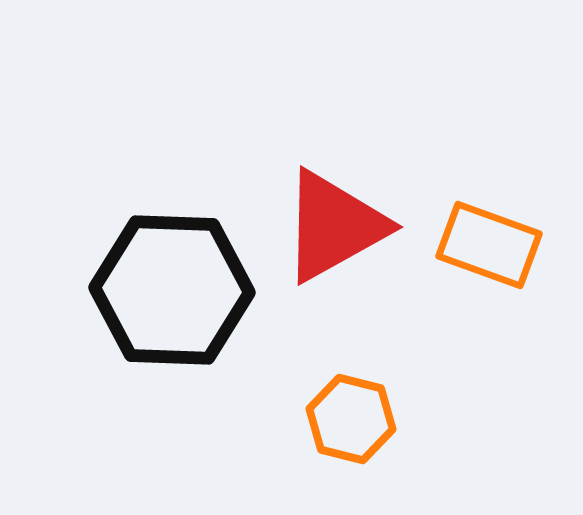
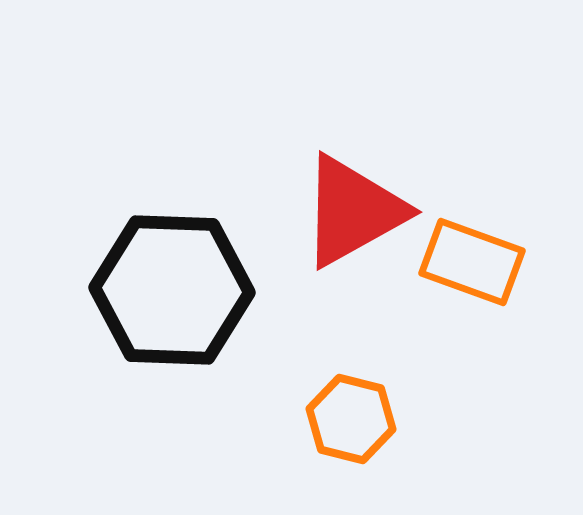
red triangle: moved 19 px right, 15 px up
orange rectangle: moved 17 px left, 17 px down
